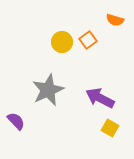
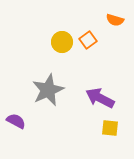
purple semicircle: rotated 18 degrees counterclockwise
yellow square: rotated 24 degrees counterclockwise
